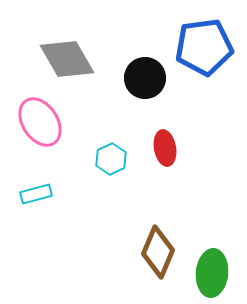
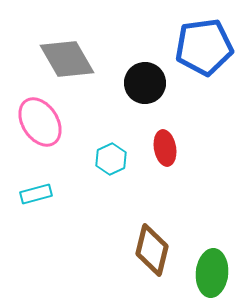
black circle: moved 5 px down
brown diamond: moved 6 px left, 2 px up; rotated 9 degrees counterclockwise
